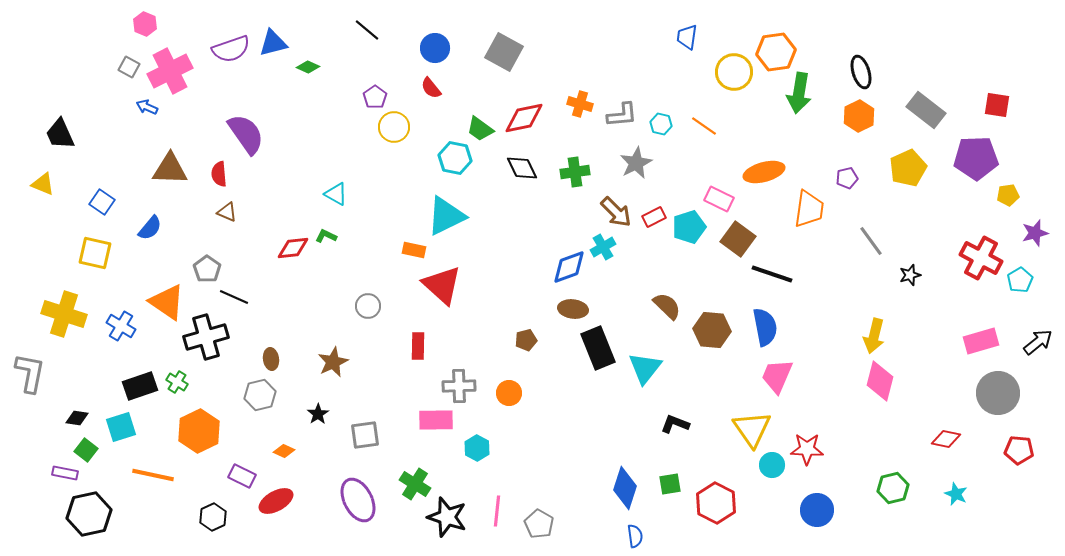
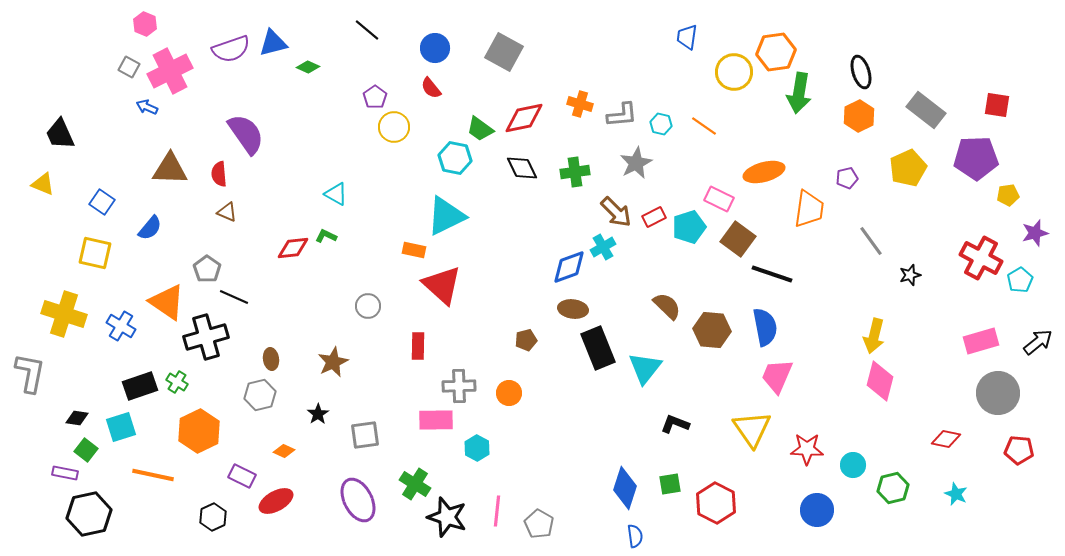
cyan circle at (772, 465): moved 81 px right
